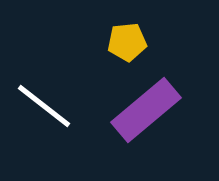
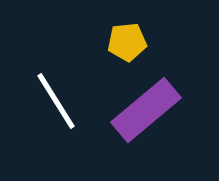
white line: moved 12 px right, 5 px up; rotated 20 degrees clockwise
